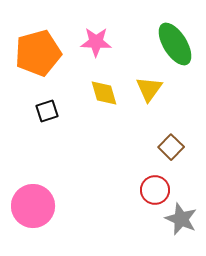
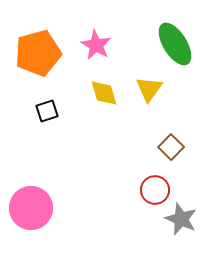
pink star: moved 3 px down; rotated 28 degrees clockwise
pink circle: moved 2 px left, 2 px down
